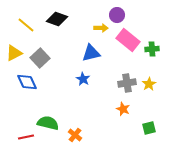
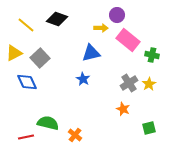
green cross: moved 6 px down; rotated 16 degrees clockwise
gray cross: moved 2 px right; rotated 24 degrees counterclockwise
